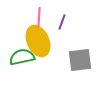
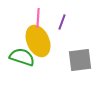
pink line: moved 1 px left, 1 px down
green semicircle: rotated 30 degrees clockwise
